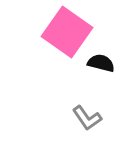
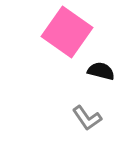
black semicircle: moved 8 px down
